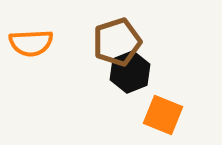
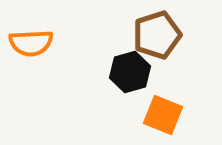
brown pentagon: moved 40 px right, 7 px up
black hexagon: rotated 6 degrees clockwise
